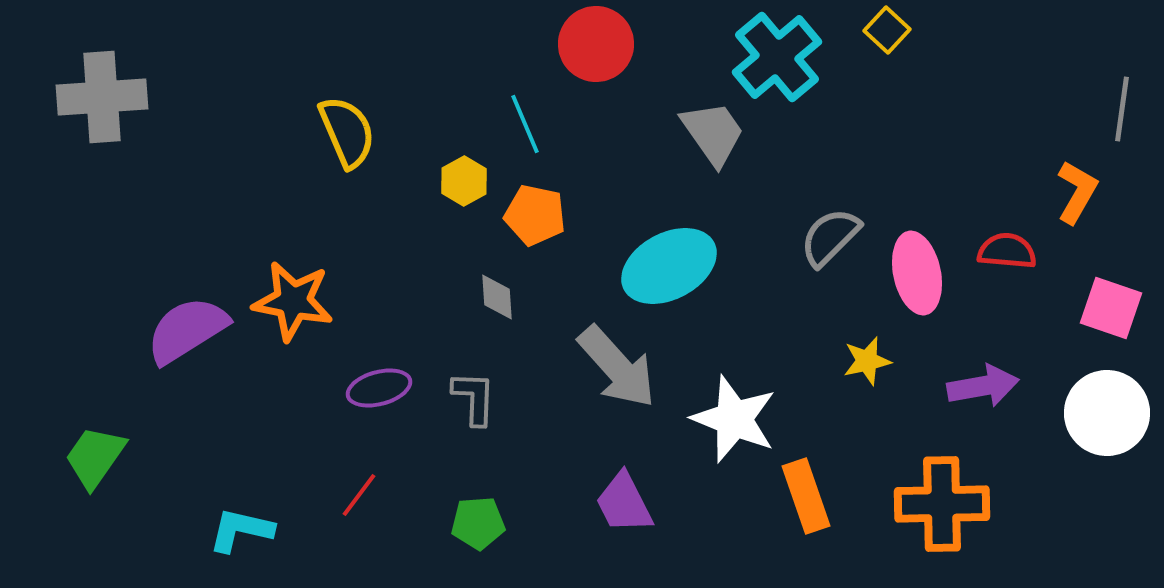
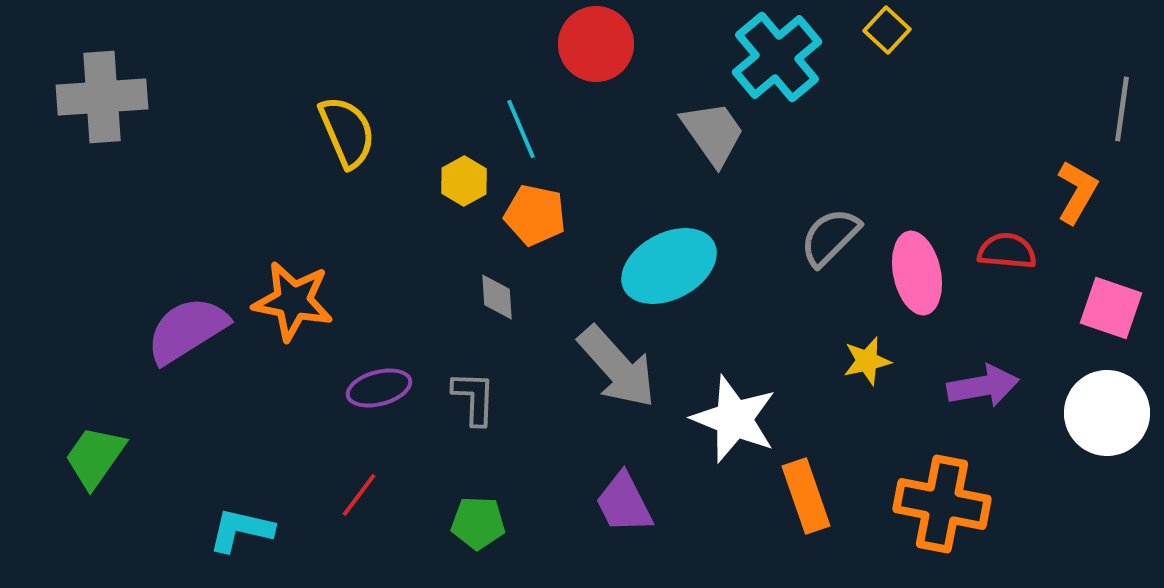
cyan line: moved 4 px left, 5 px down
orange cross: rotated 12 degrees clockwise
green pentagon: rotated 6 degrees clockwise
